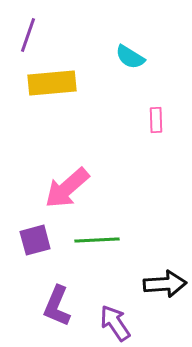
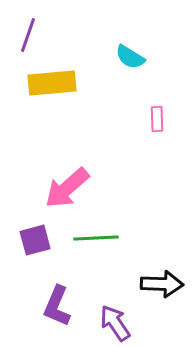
pink rectangle: moved 1 px right, 1 px up
green line: moved 1 px left, 2 px up
black arrow: moved 3 px left; rotated 6 degrees clockwise
